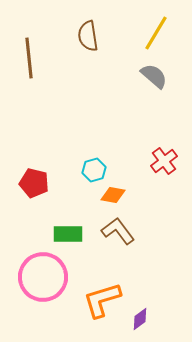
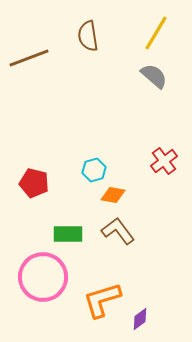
brown line: rotated 75 degrees clockwise
